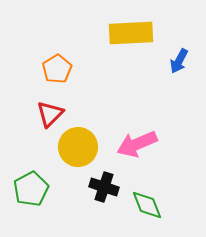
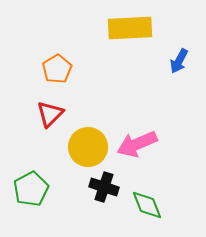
yellow rectangle: moved 1 px left, 5 px up
yellow circle: moved 10 px right
